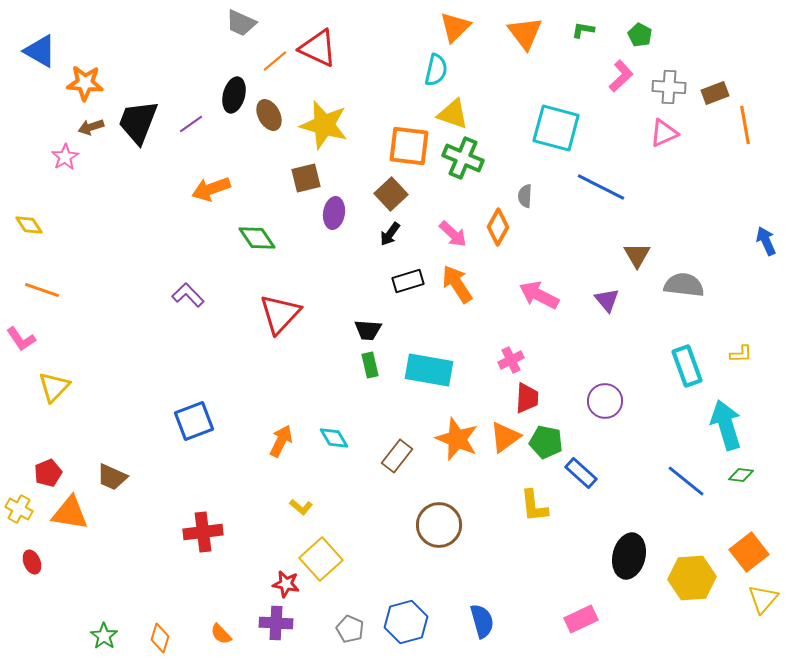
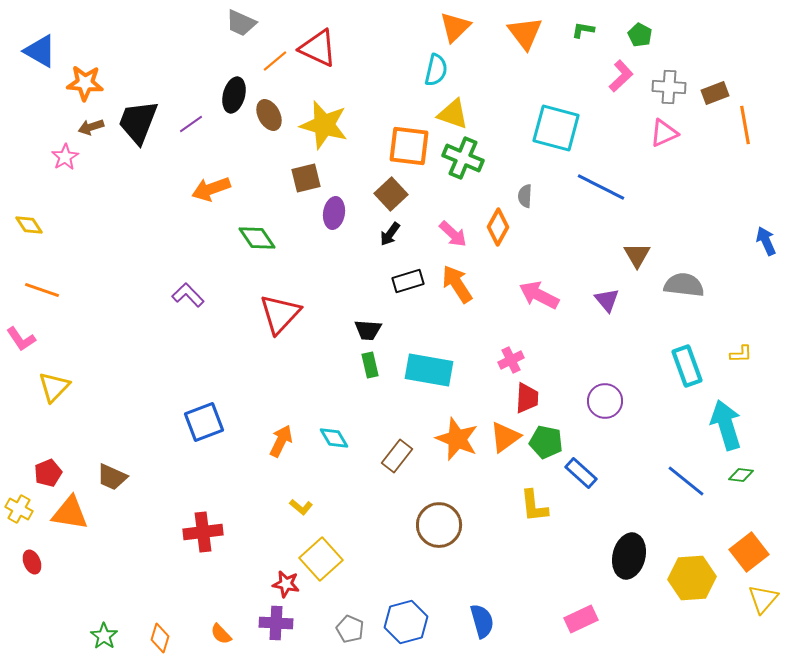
blue square at (194, 421): moved 10 px right, 1 px down
